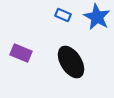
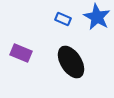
blue rectangle: moved 4 px down
